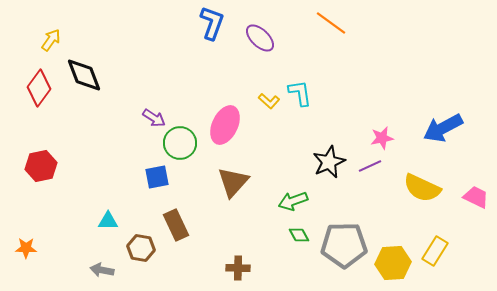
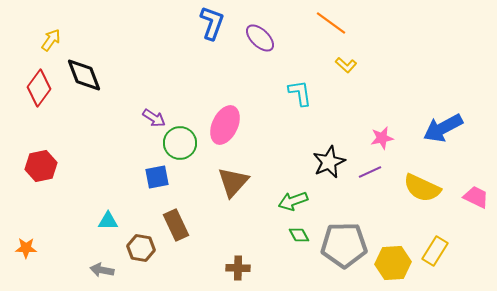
yellow L-shape: moved 77 px right, 36 px up
purple line: moved 6 px down
